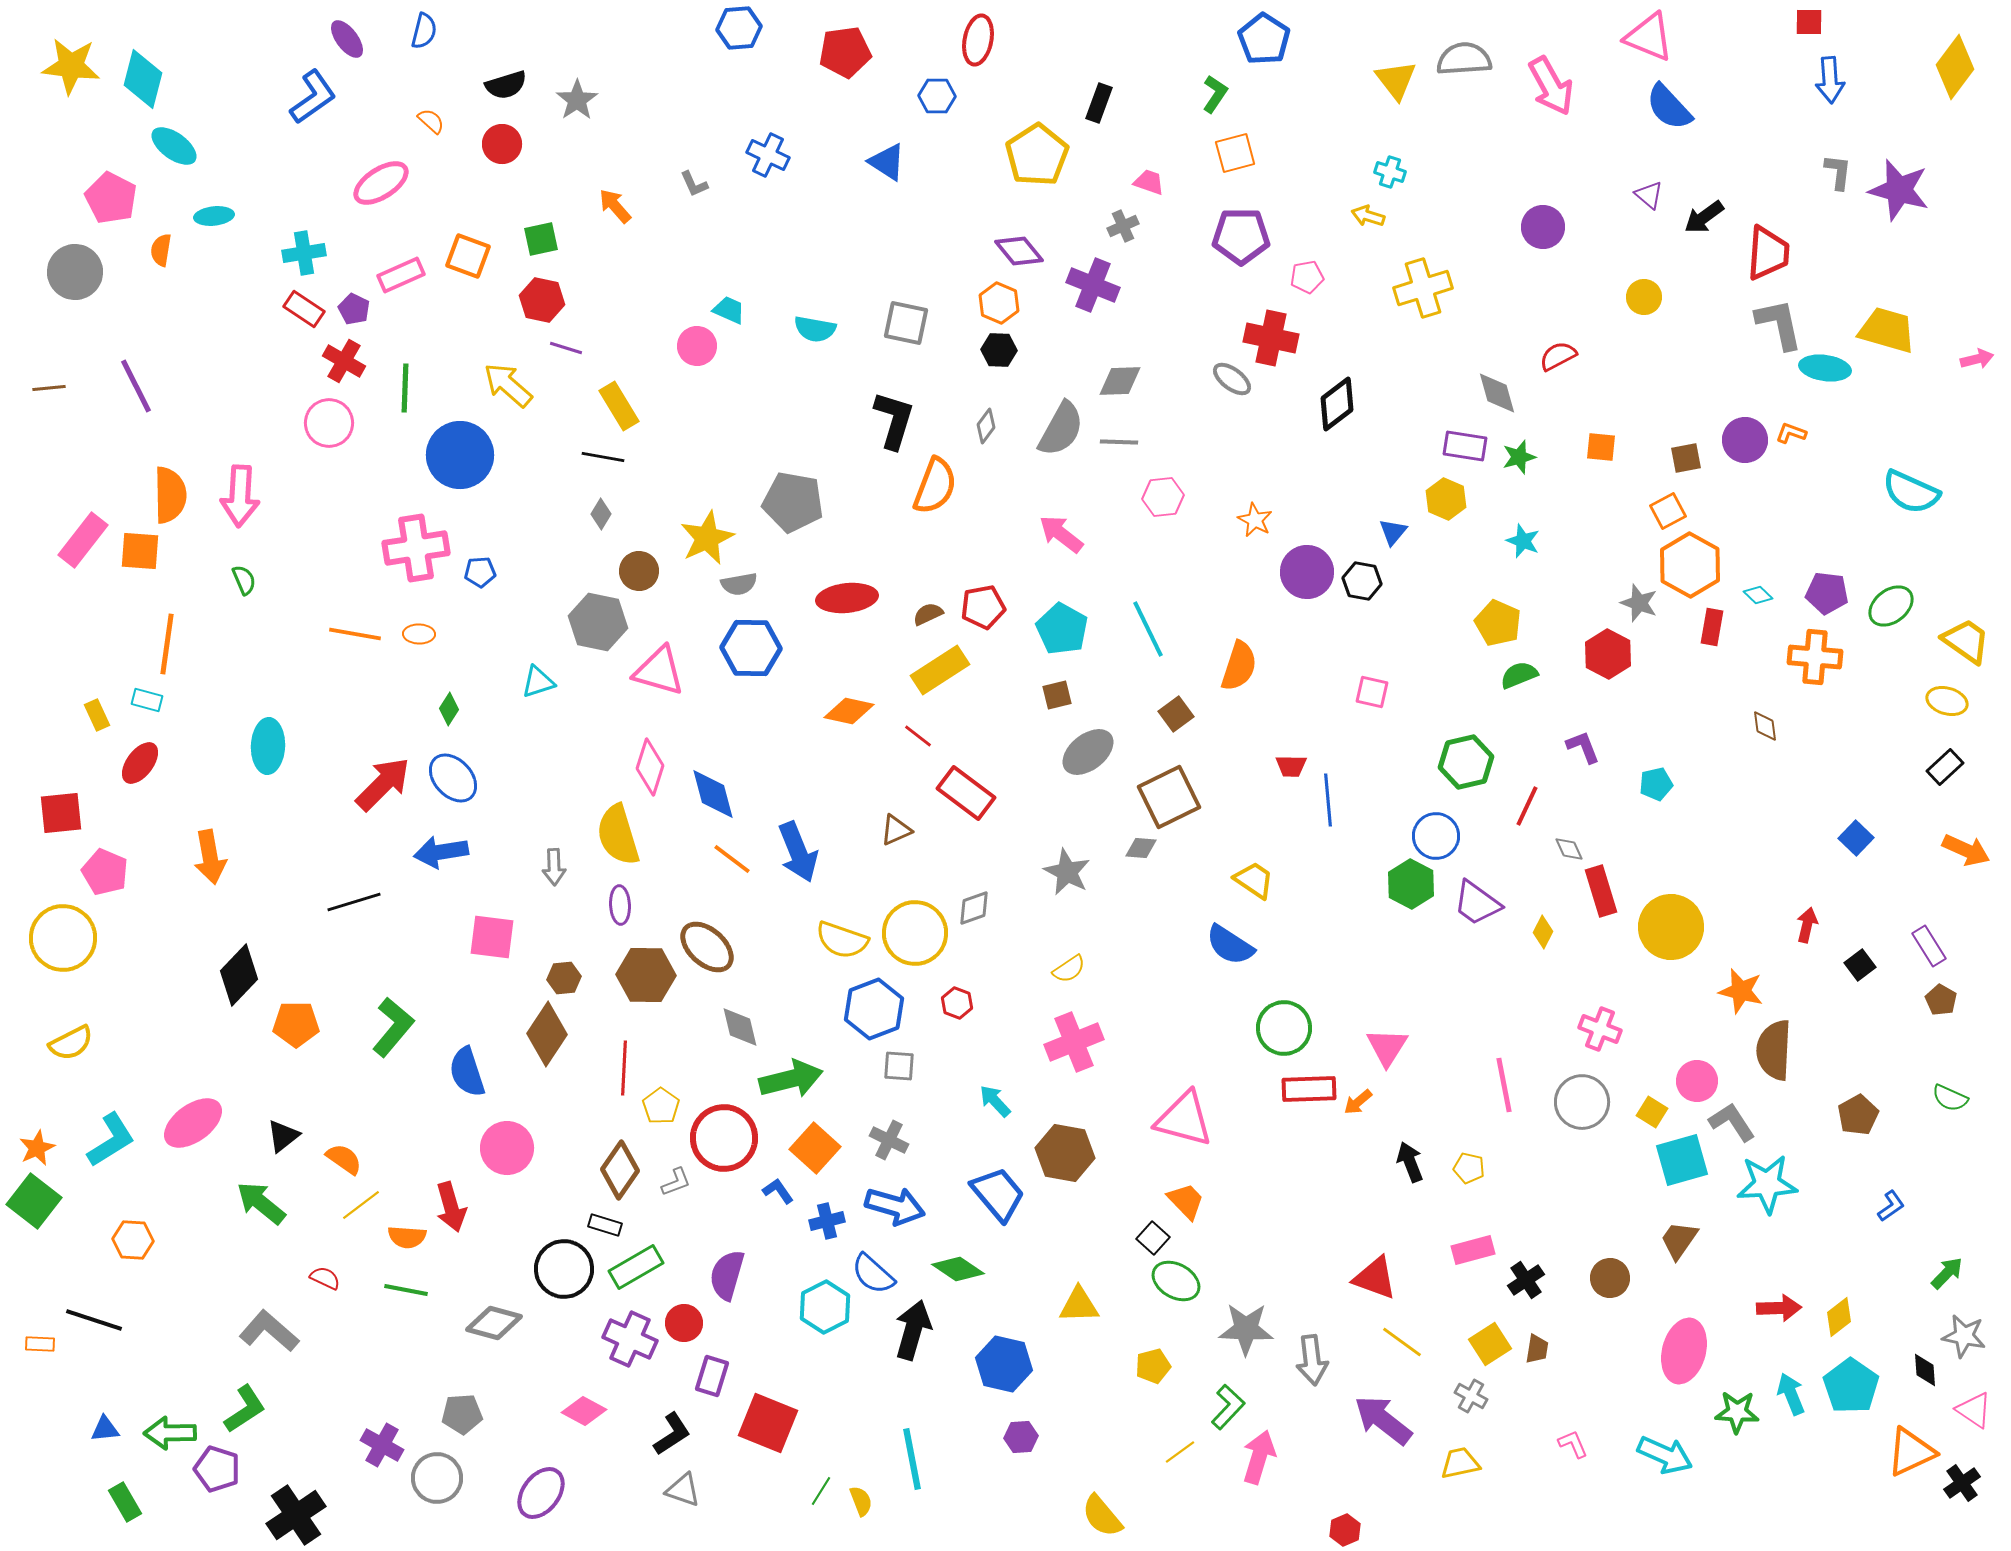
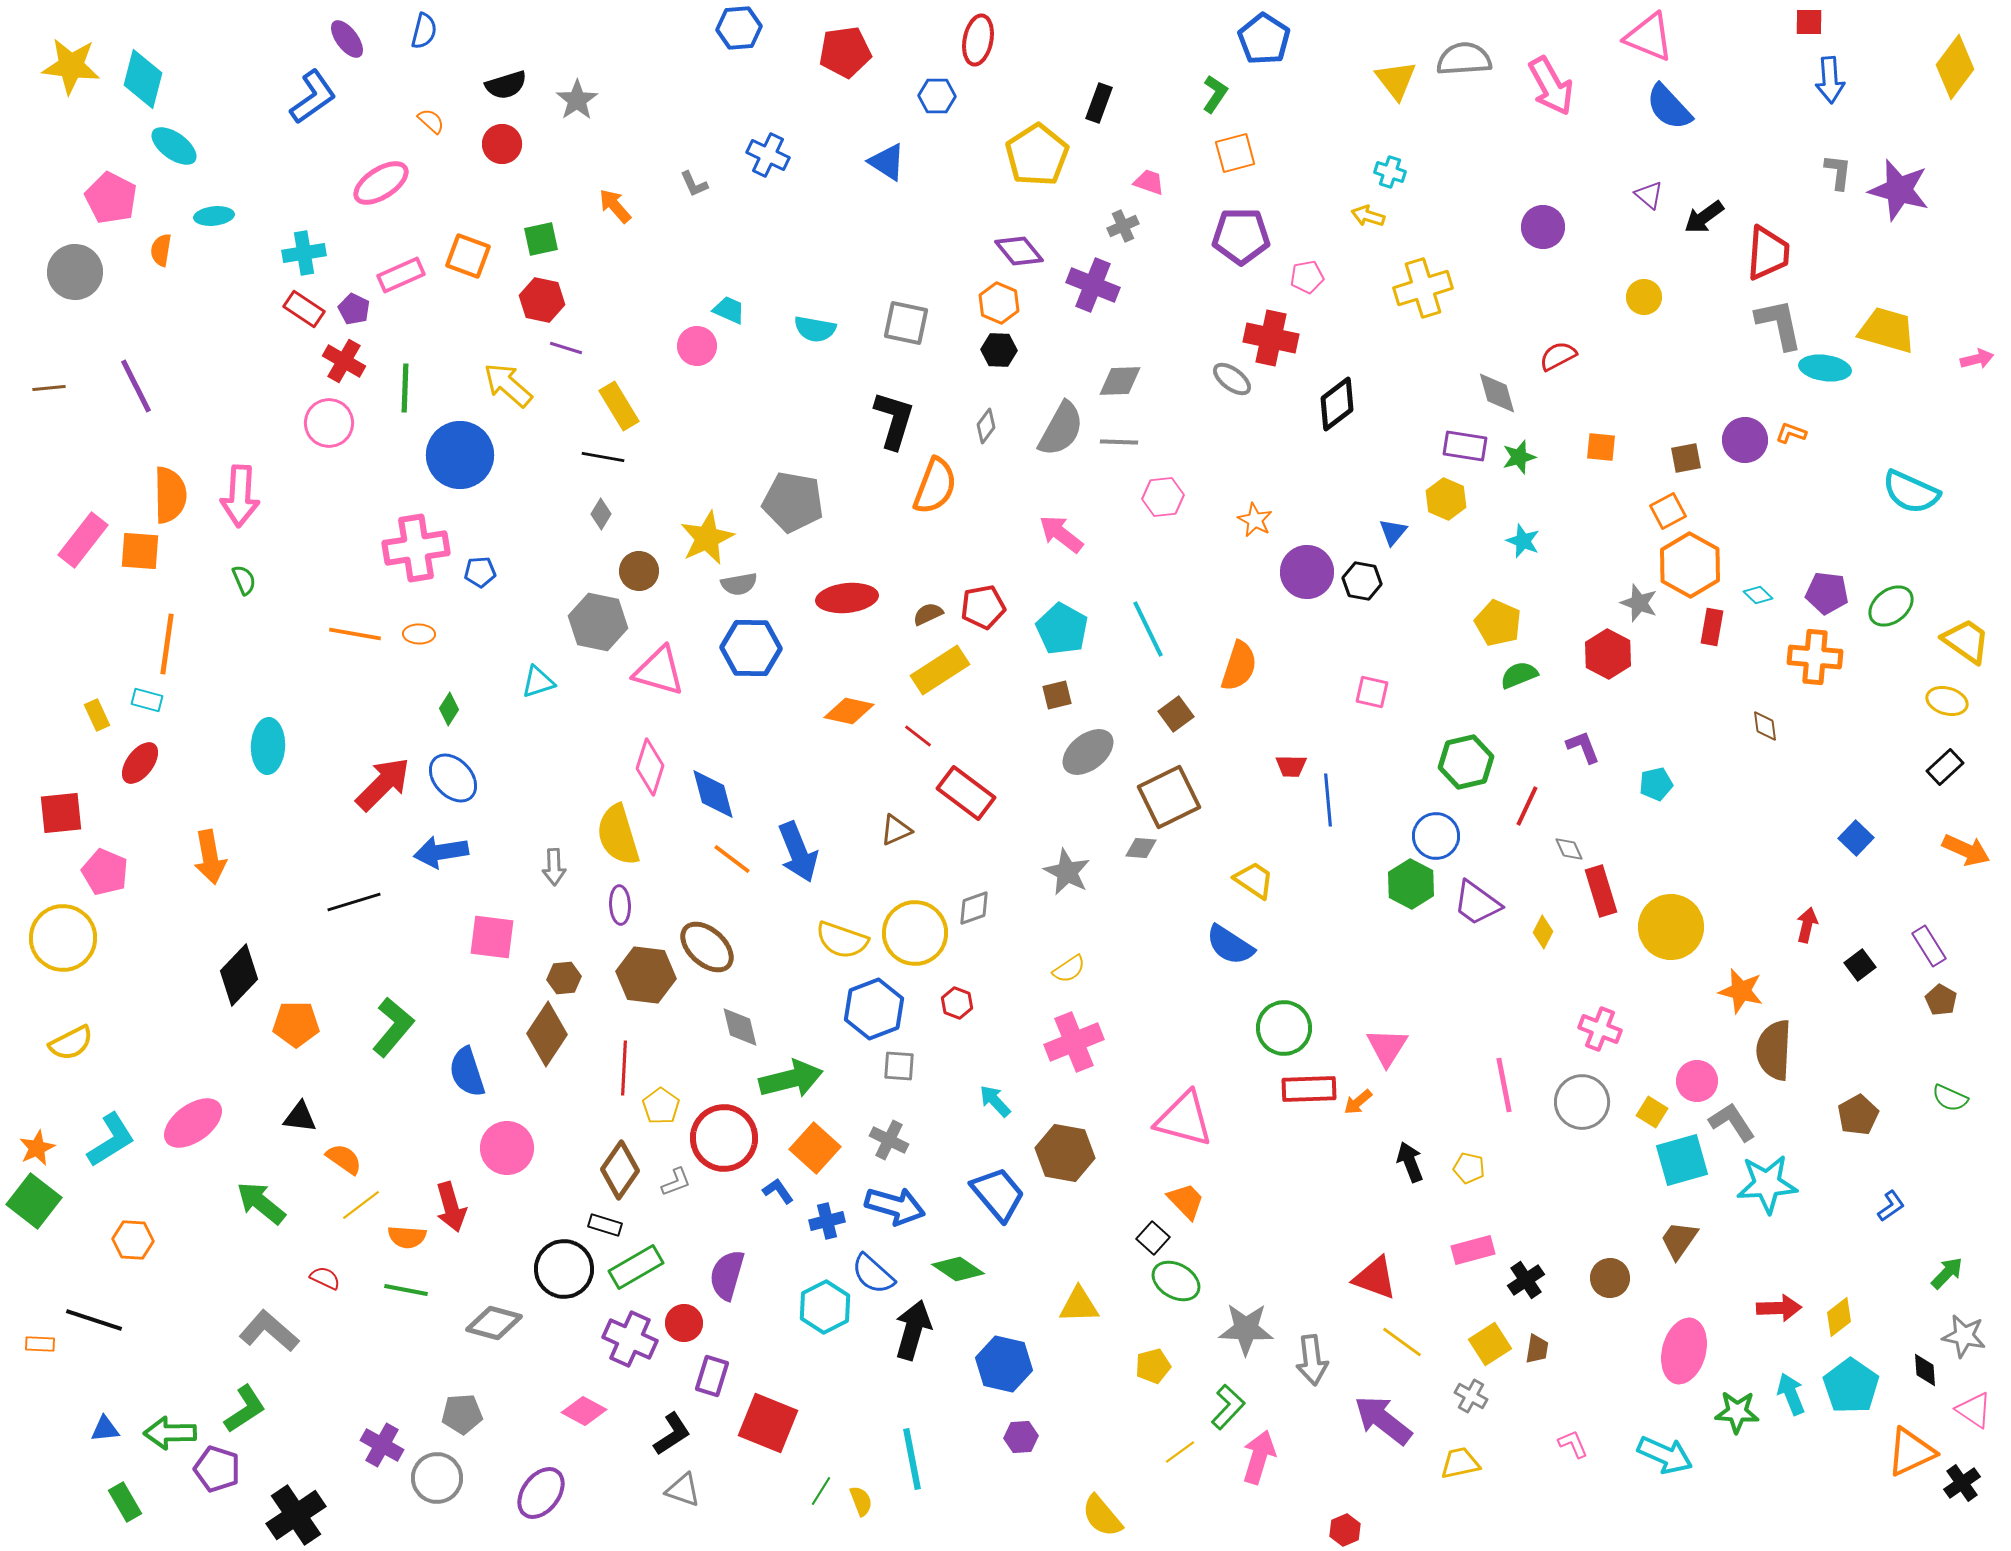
brown hexagon at (646, 975): rotated 6 degrees clockwise
black triangle at (283, 1136): moved 17 px right, 19 px up; rotated 45 degrees clockwise
